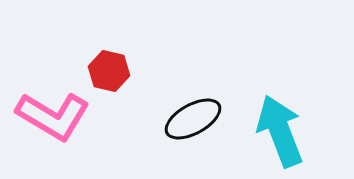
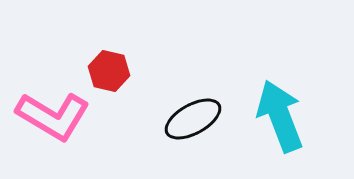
cyan arrow: moved 15 px up
